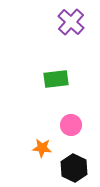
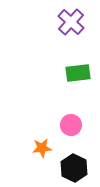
green rectangle: moved 22 px right, 6 px up
orange star: rotated 12 degrees counterclockwise
